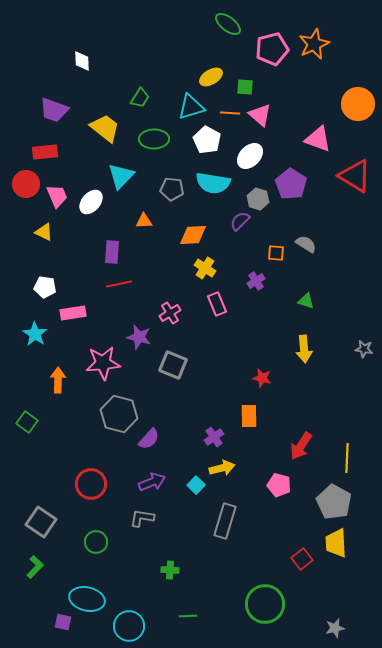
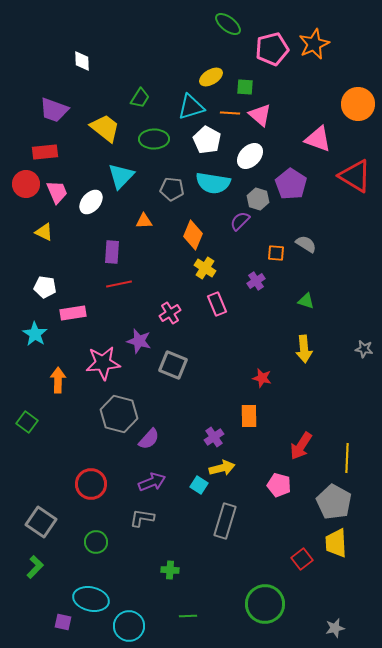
pink trapezoid at (57, 196): moved 4 px up
orange diamond at (193, 235): rotated 64 degrees counterclockwise
purple star at (139, 337): moved 4 px down
cyan square at (196, 485): moved 3 px right; rotated 12 degrees counterclockwise
cyan ellipse at (87, 599): moved 4 px right
